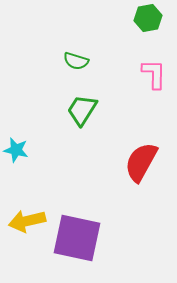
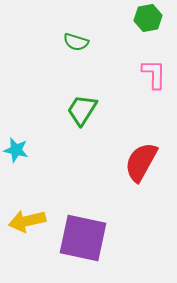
green semicircle: moved 19 px up
purple square: moved 6 px right
